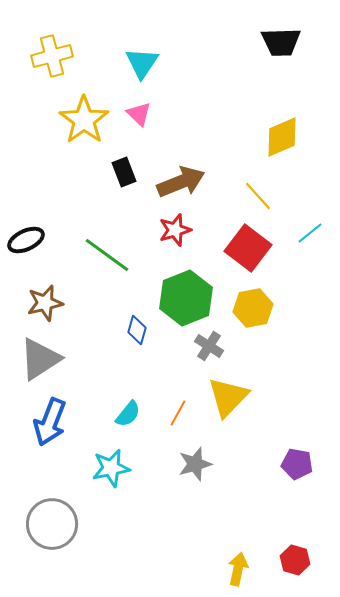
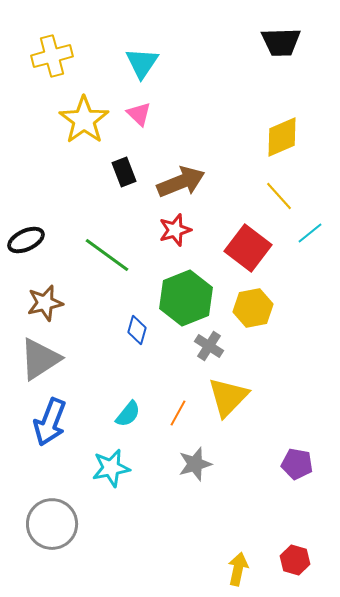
yellow line: moved 21 px right
